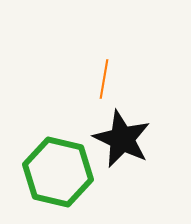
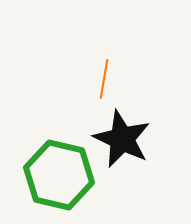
green hexagon: moved 1 px right, 3 px down
